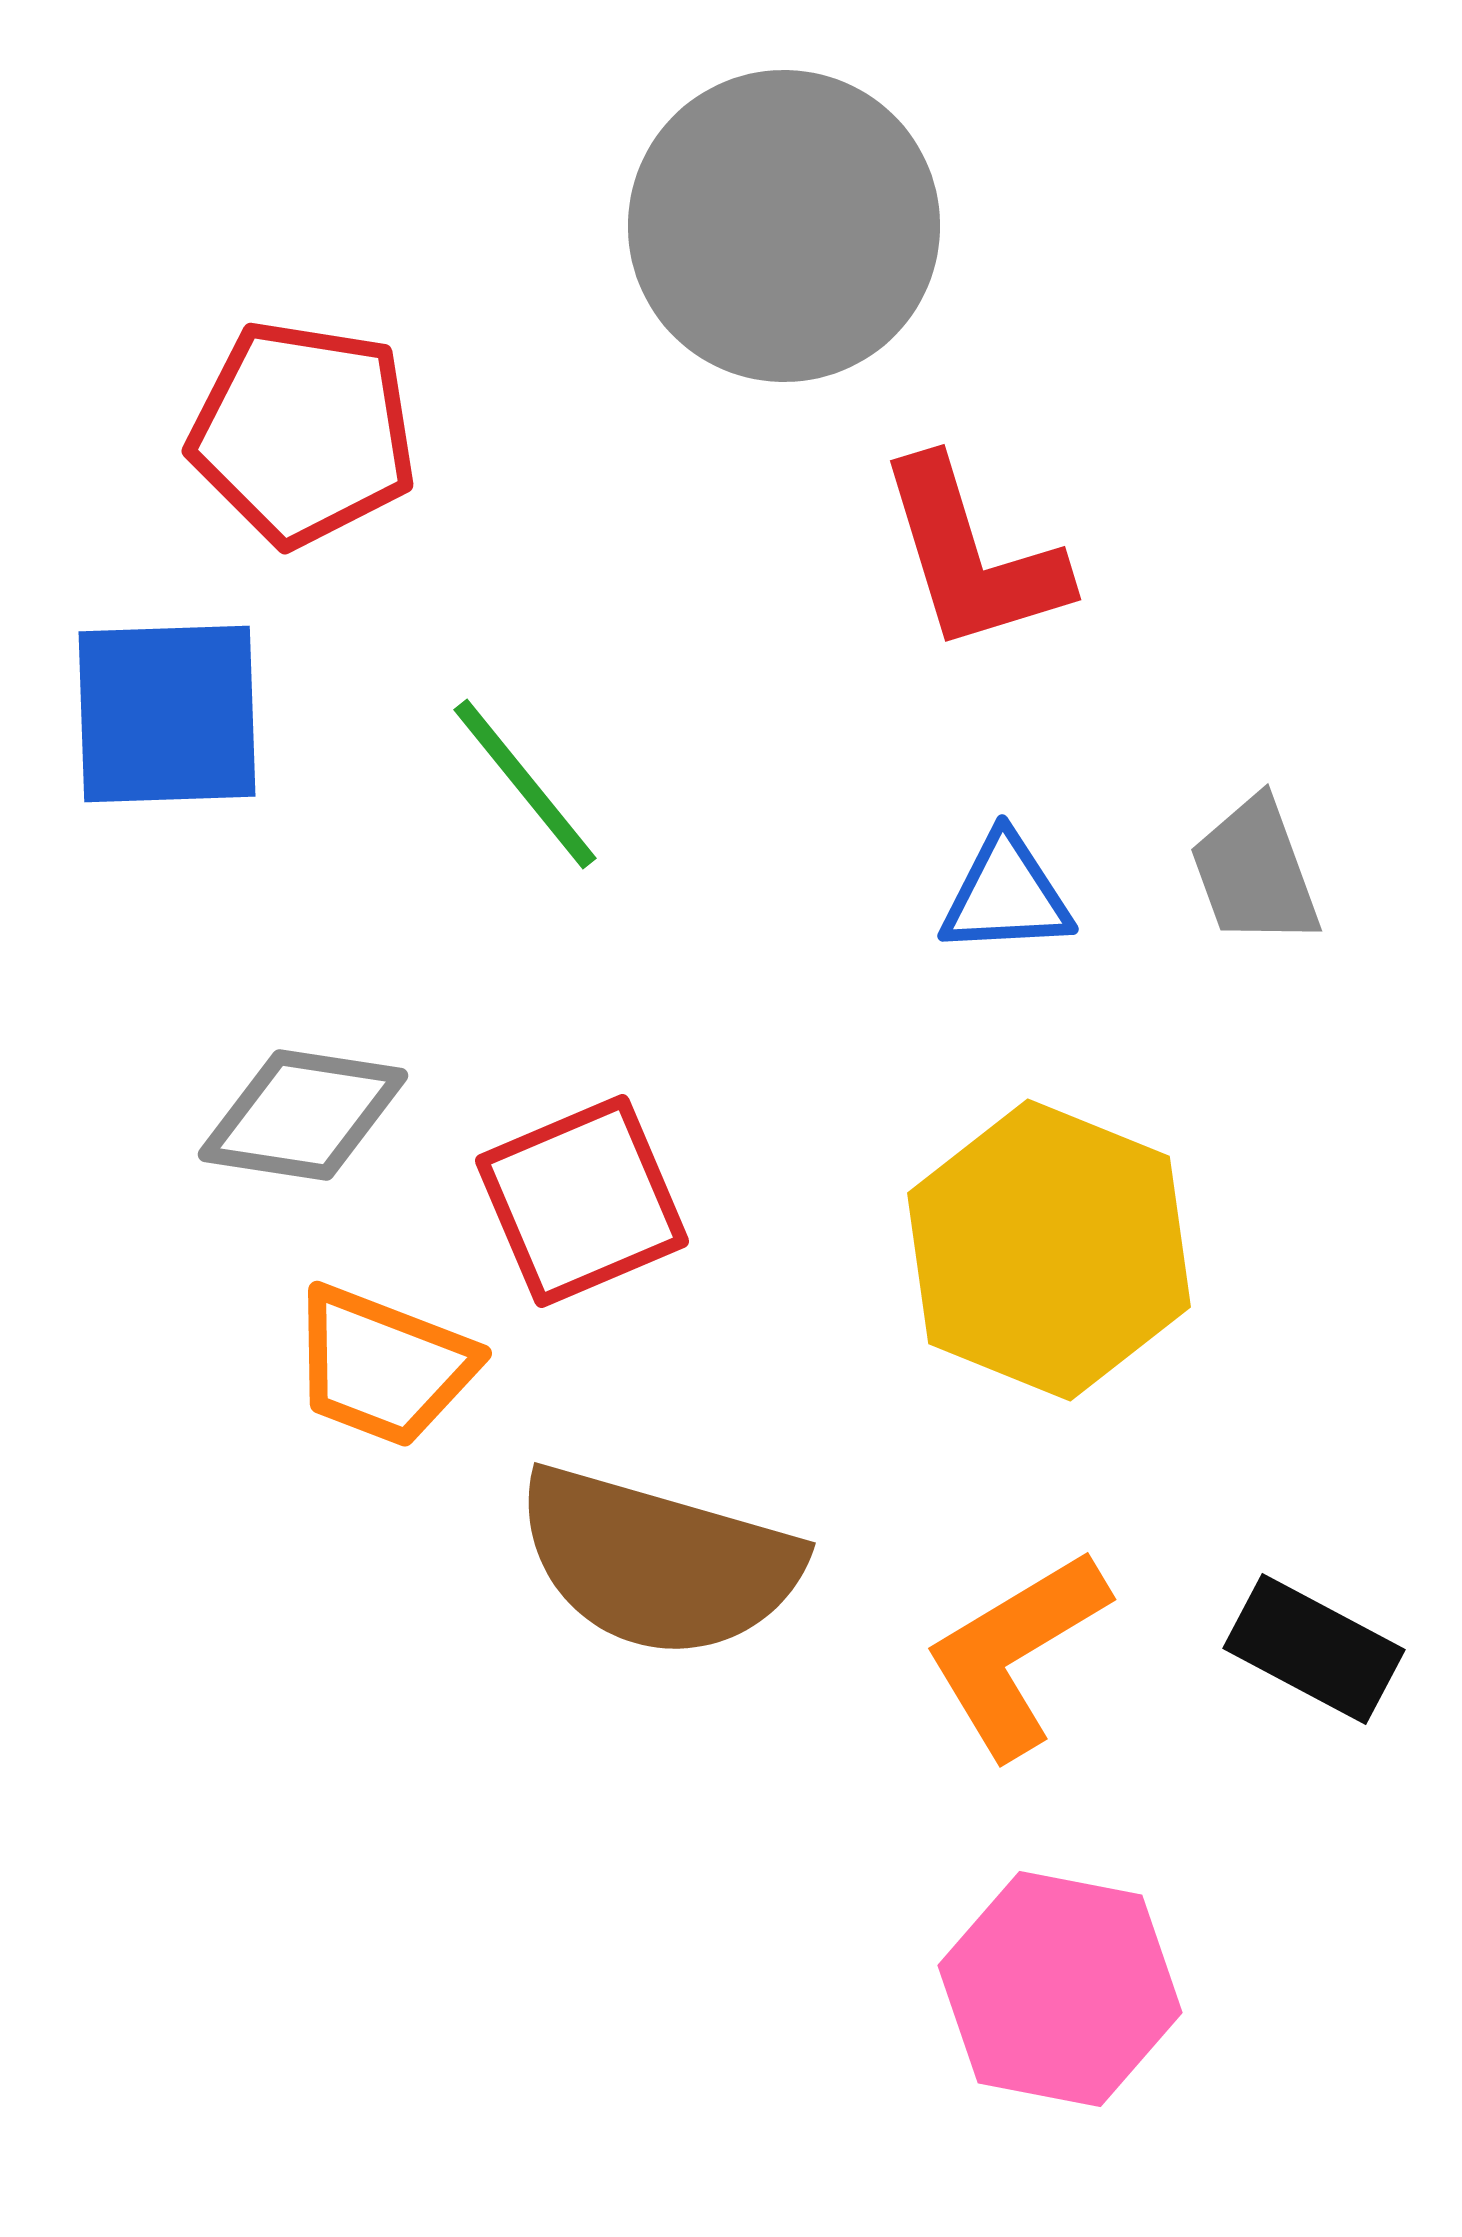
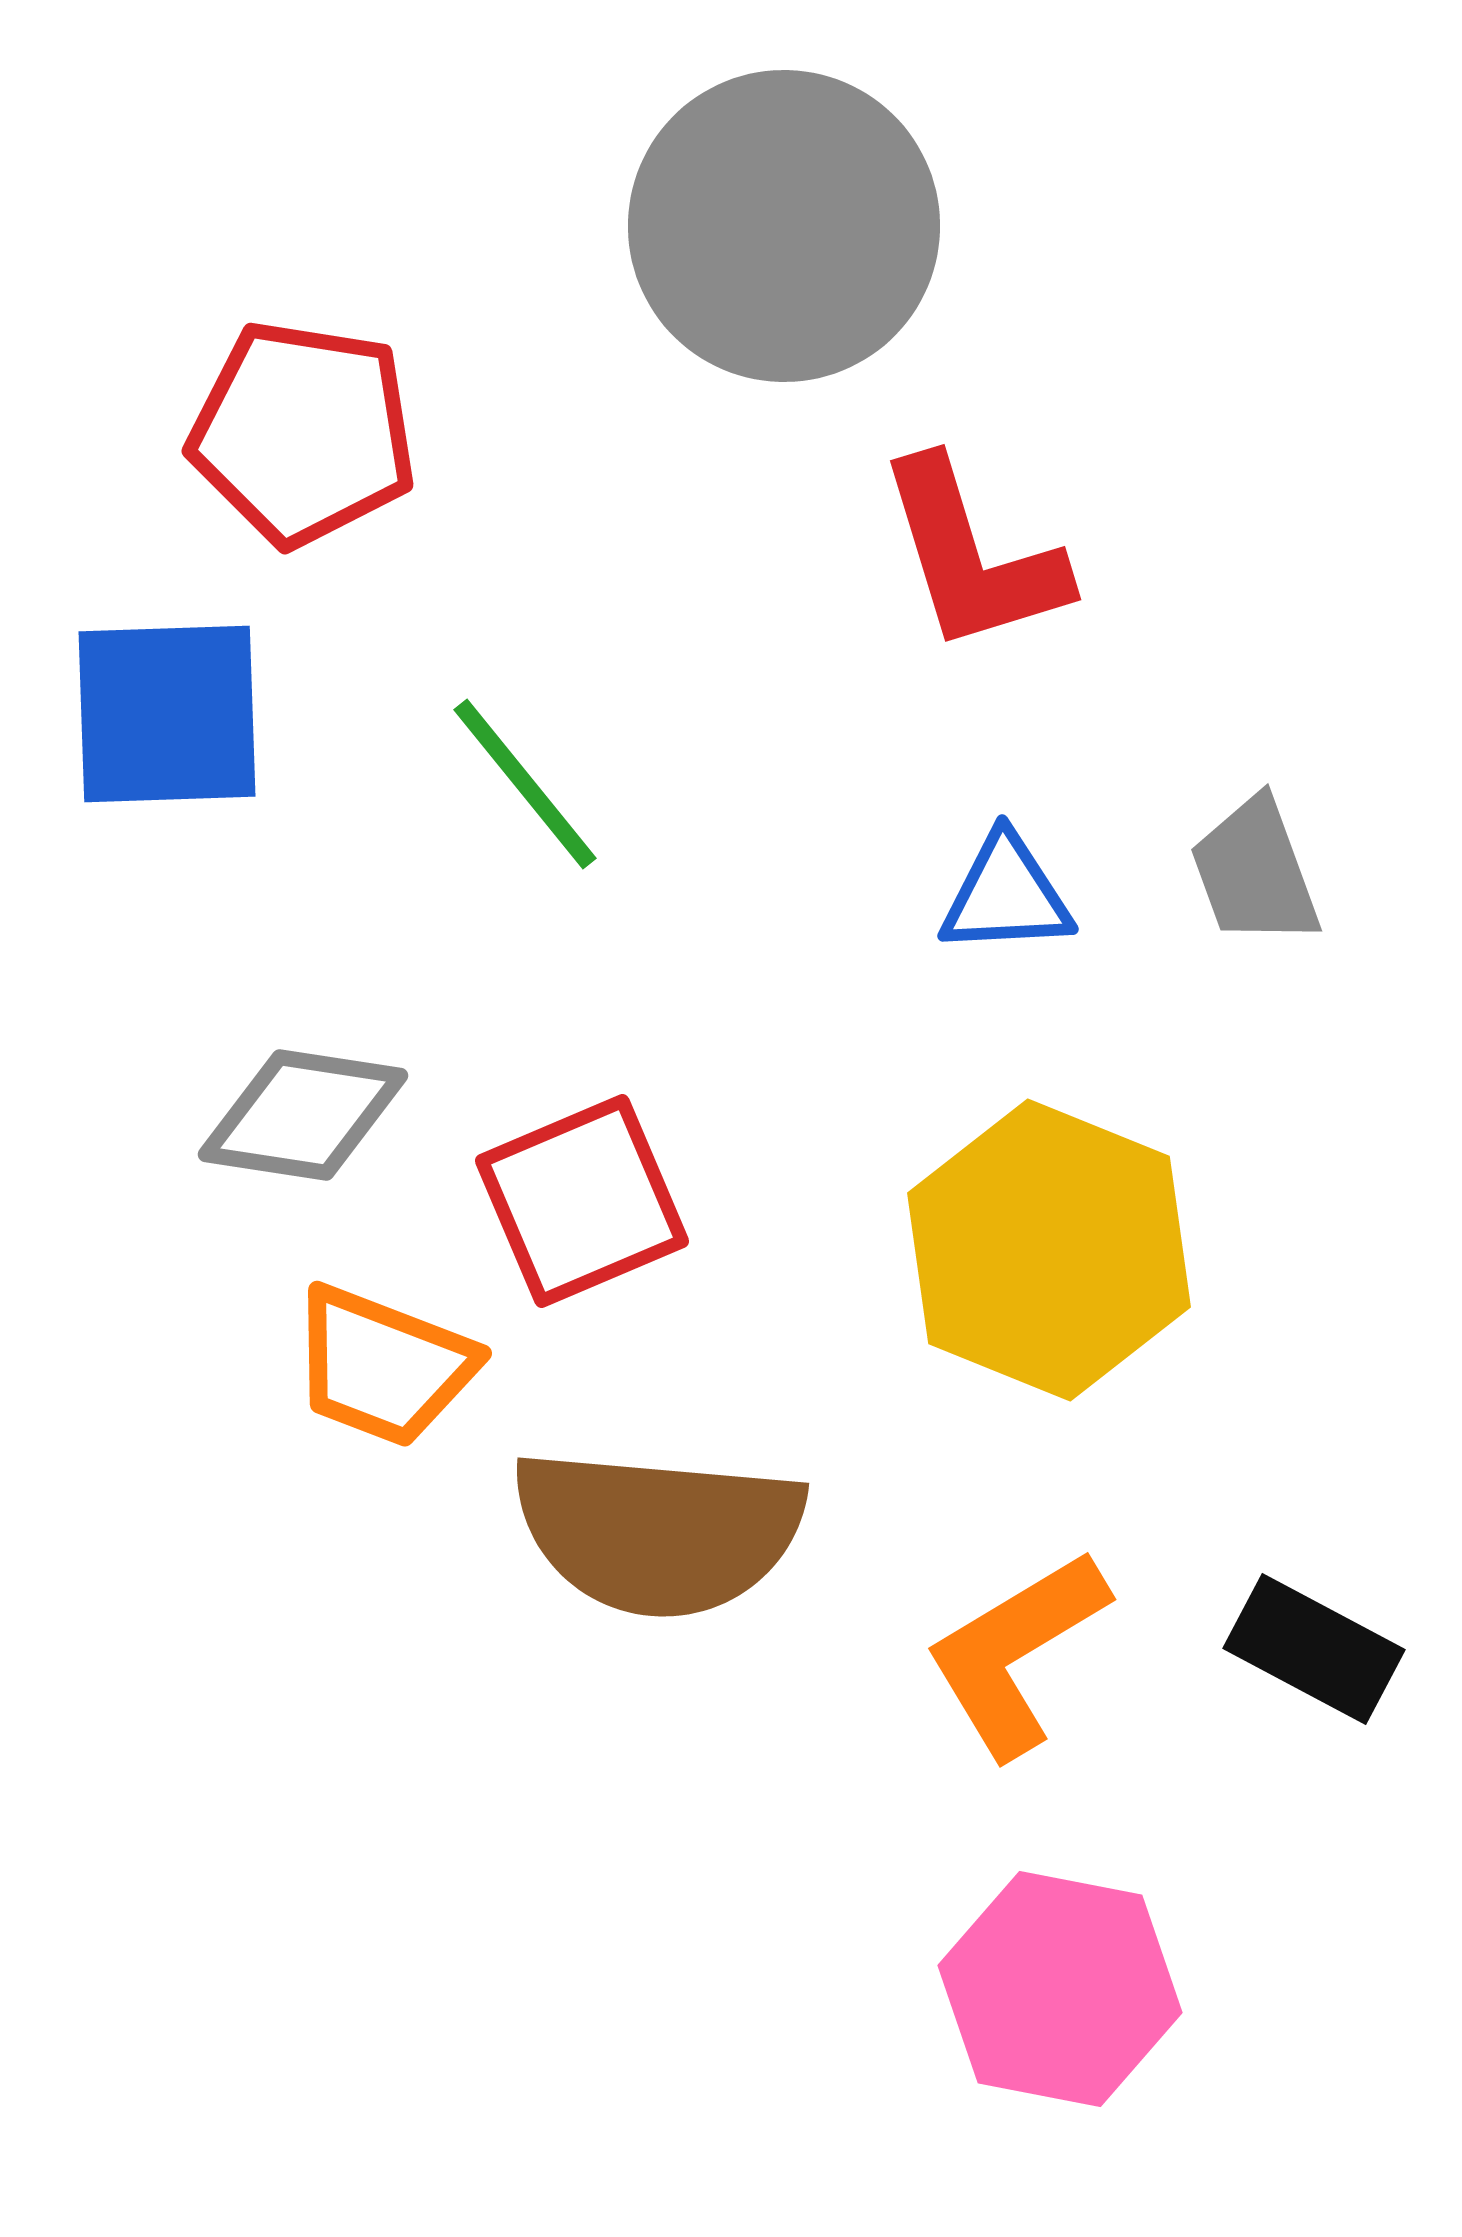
brown semicircle: moved 30 px up; rotated 11 degrees counterclockwise
